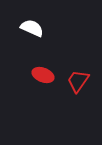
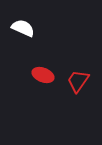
white semicircle: moved 9 px left
